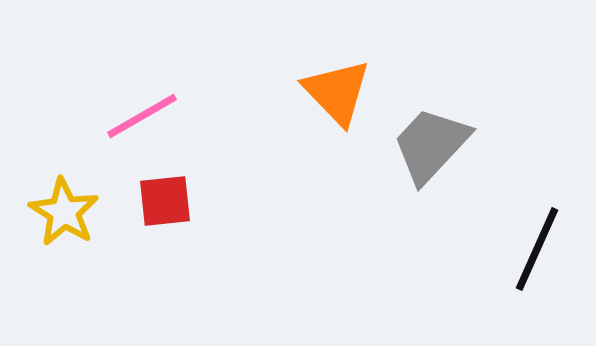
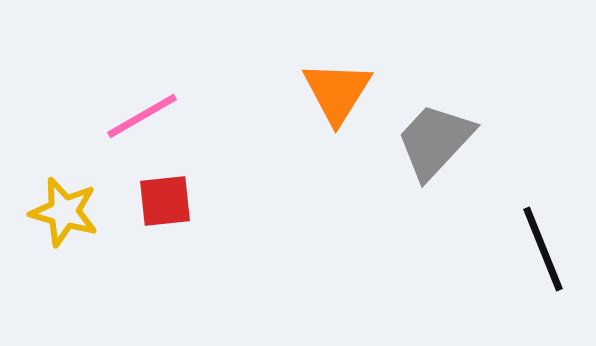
orange triangle: rotated 16 degrees clockwise
gray trapezoid: moved 4 px right, 4 px up
yellow star: rotated 16 degrees counterclockwise
black line: moved 6 px right; rotated 46 degrees counterclockwise
